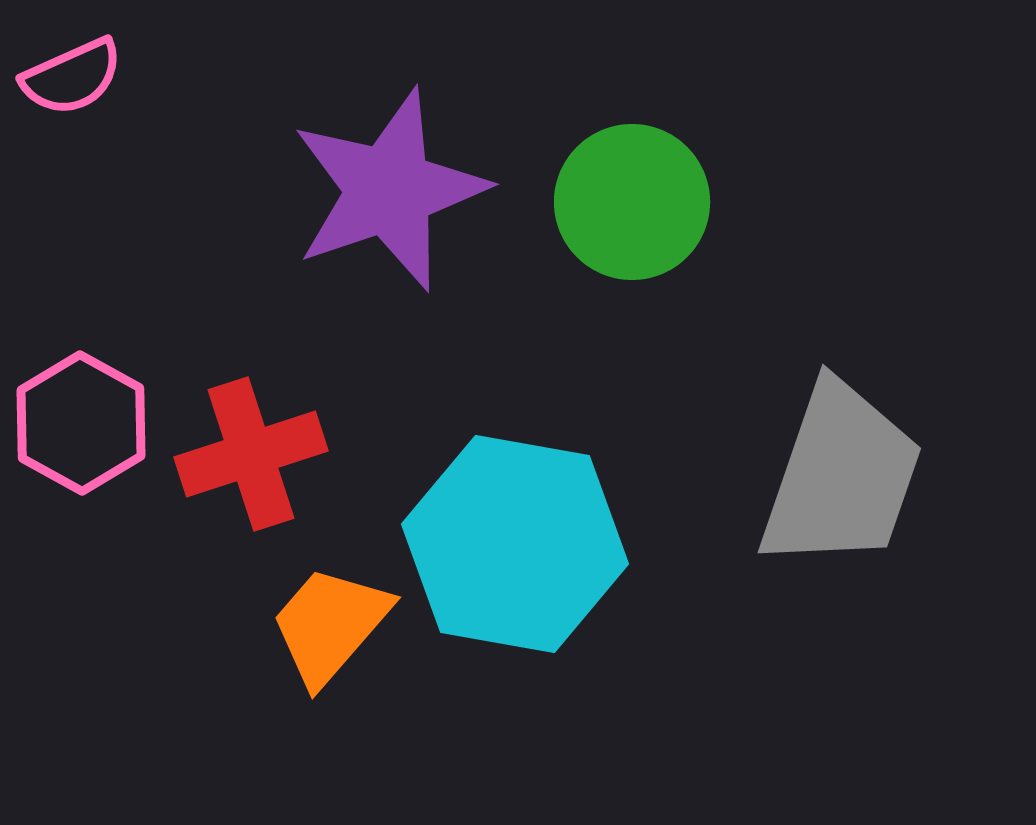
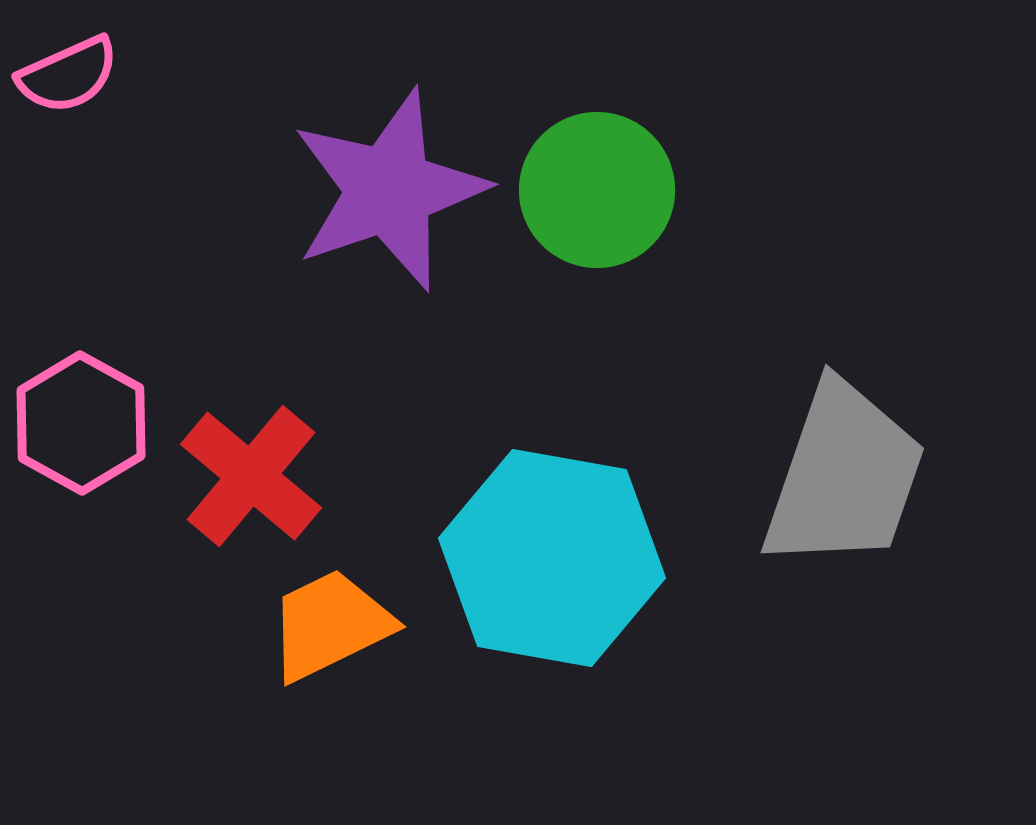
pink semicircle: moved 4 px left, 2 px up
green circle: moved 35 px left, 12 px up
red cross: moved 22 px down; rotated 32 degrees counterclockwise
gray trapezoid: moved 3 px right
cyan hexagon: moved 37 px right, 14 px down
orange trapezoid: rotated 23 degrees clockwise
